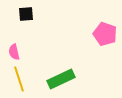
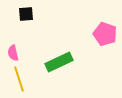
pink semicircle: moved 1 px left, 1 px down
green rectangle: moved 2 px left, 17 px up
